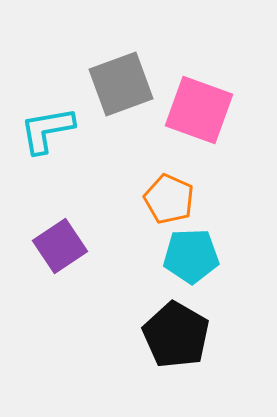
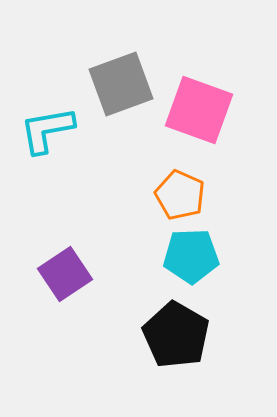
orange pentagon: moved 11 px right, 4 px up
purple square: moved 5 px right, 28 px down
